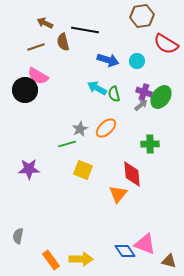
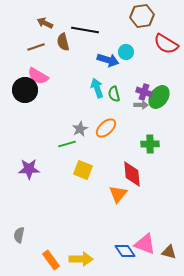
cyan circle: moved 11 px left, 9 px up
cyan arrow: rotated 42 degrees clockwise
green ellipse: moved 2 px left
gray arrow: rotated 40 degrees clockwise
gray semicircle: moved 1 px right, 1 px up
brown triangle: moved 9 px up
